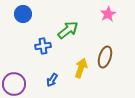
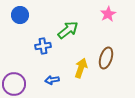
blue circle: moved 3 px left, 1 px down
brown ellipse: moved 1 px right, 1 px down
blue arrow: rotated 48 degrees clockwise
